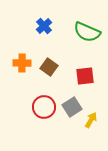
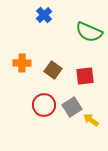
blue cross: moved 11 px up
green semicircle: moved 2 px right
brown square: moved 4 px right, 3 px down
red circle: moved 2 px up
yellow arrow: rotated 84 degrees counterclockwise
